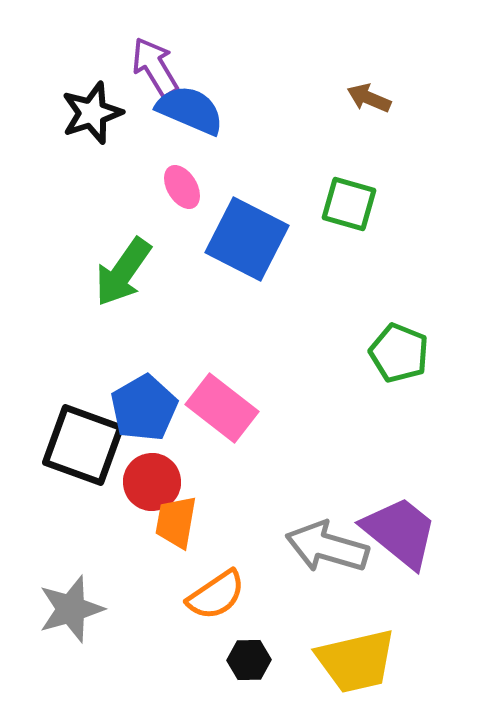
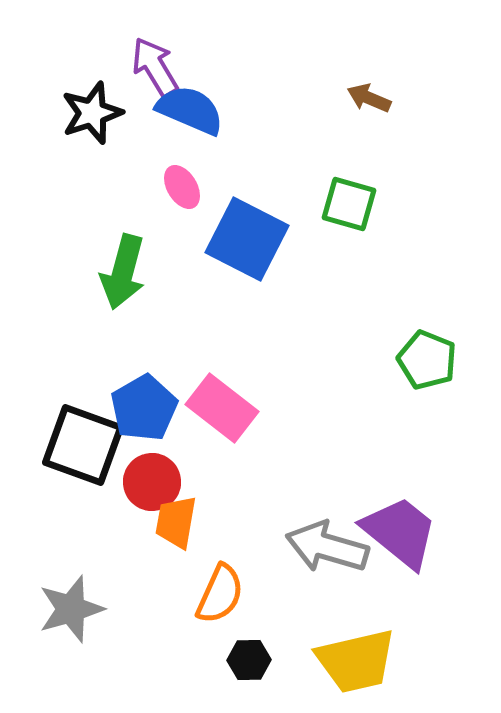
green arrow: rotated 20 degrees counterclockwise
green pentagon: moved 28 px right, 7 px down
orange semicircle: moved 4 px right, 1 px up; rotated 32 degrees counterclockwise
